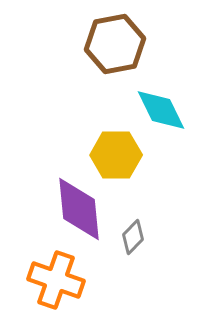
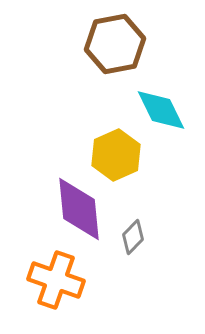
yellow hexagon: rotated 24 degrees counterclockwise
